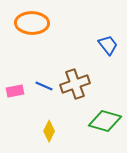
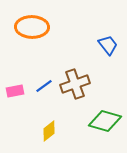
orange ellipse: moved 4 px down
blue line: rotated 60 degrees counterclockwise
yellow diamond: rotated 25 degrees clockwise
